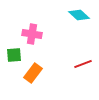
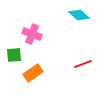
pink cross: rotated 12 degrees clockwise
orange rectangle: rotated 18 degrees clockwise
